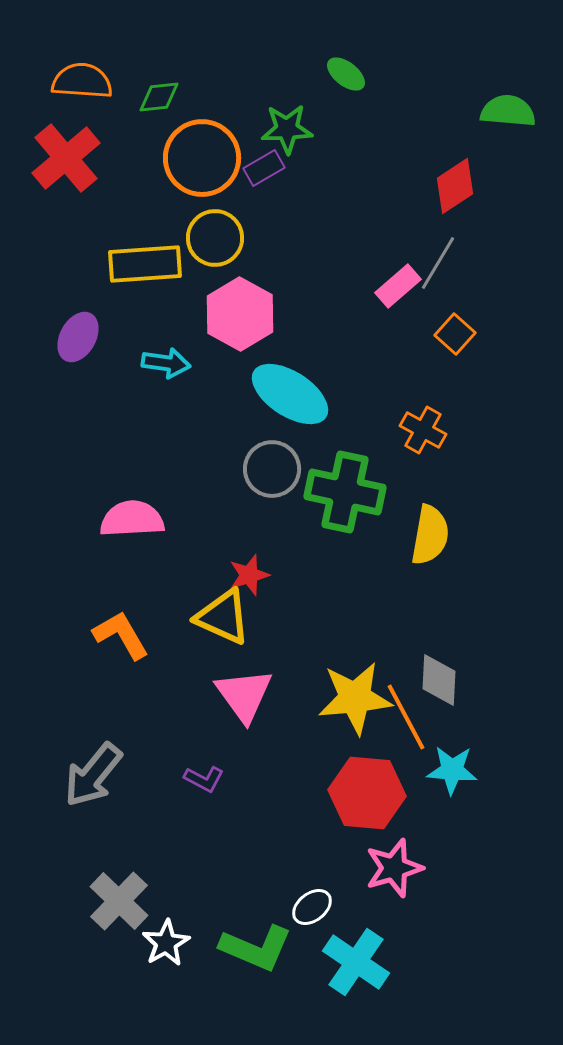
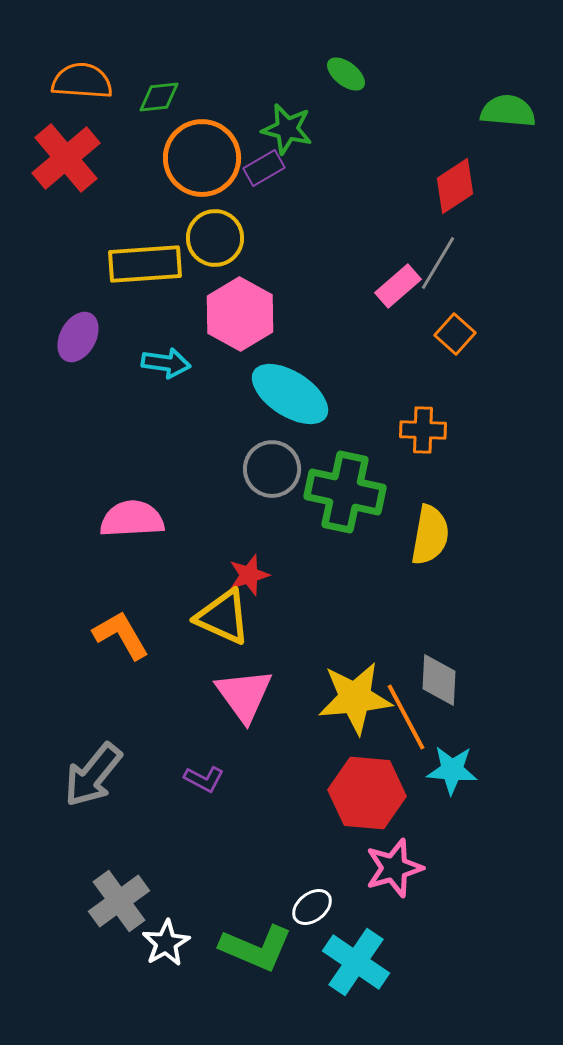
green star: rotated 15 degrees clockwise
orange cross: rotated 27 degrees counterclockwise
gray cross: rotated 10 degrees clockwise
